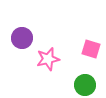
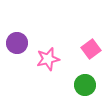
purple circle: moved 5 px left, 5 px down
pink square: rotated 36 degrees clockwise
